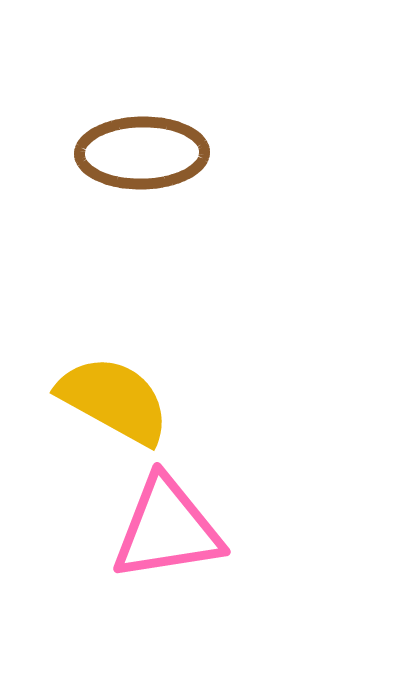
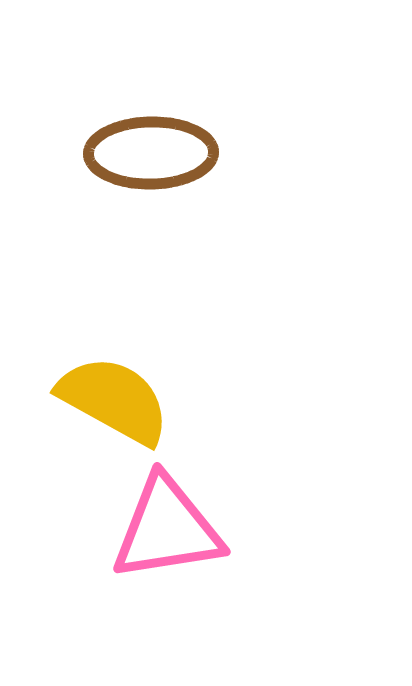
brown ellipse: moved 9 px right
